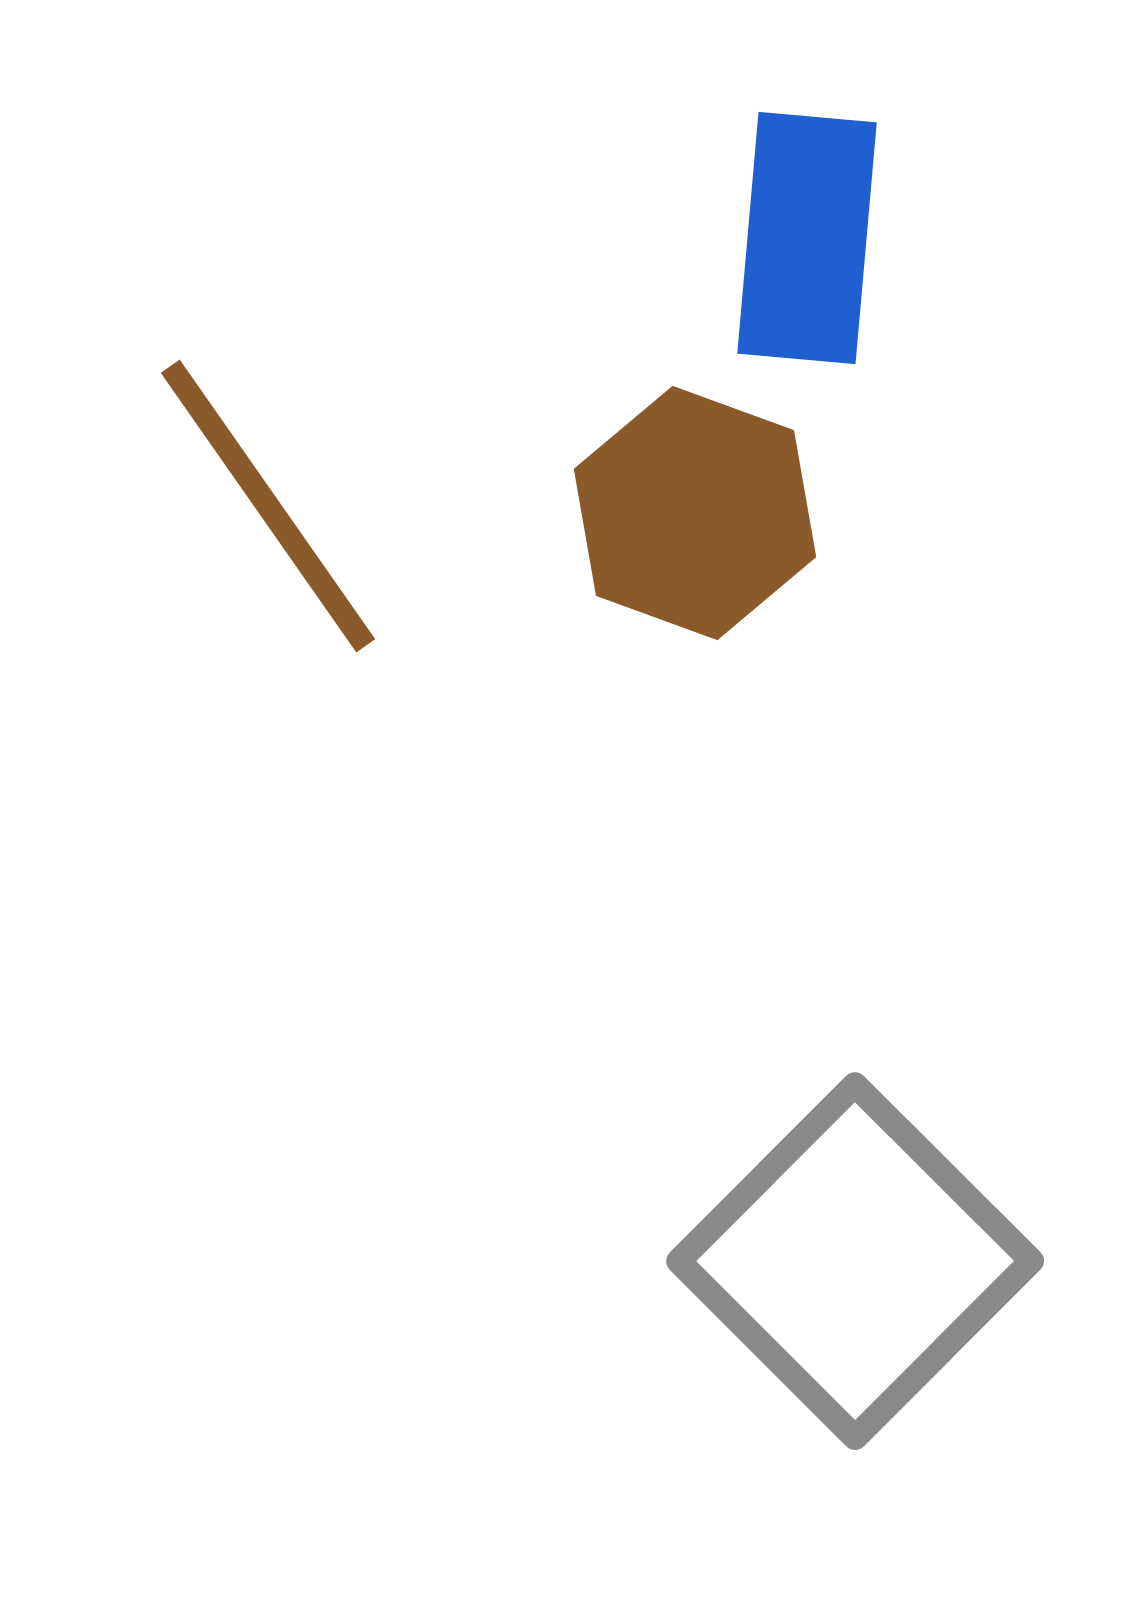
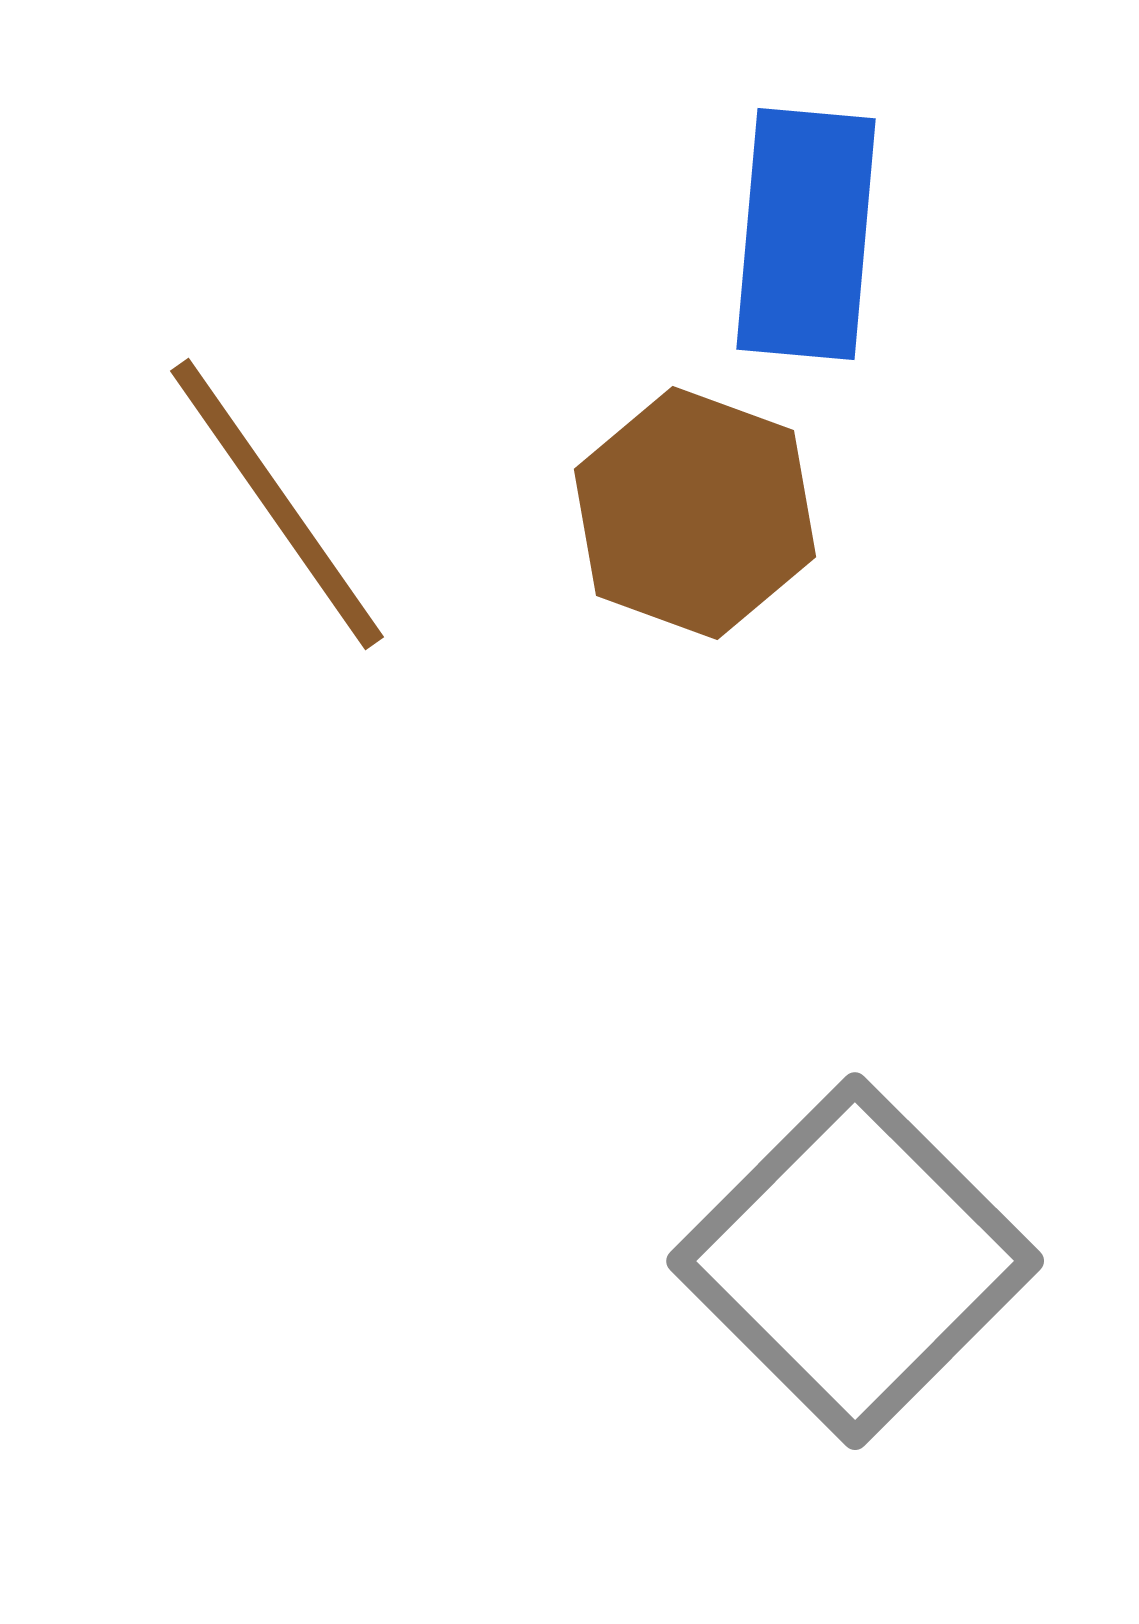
blue rectangle: moved 1 px left, 4 px up
brown line: moved 9 px right, 2 px up
